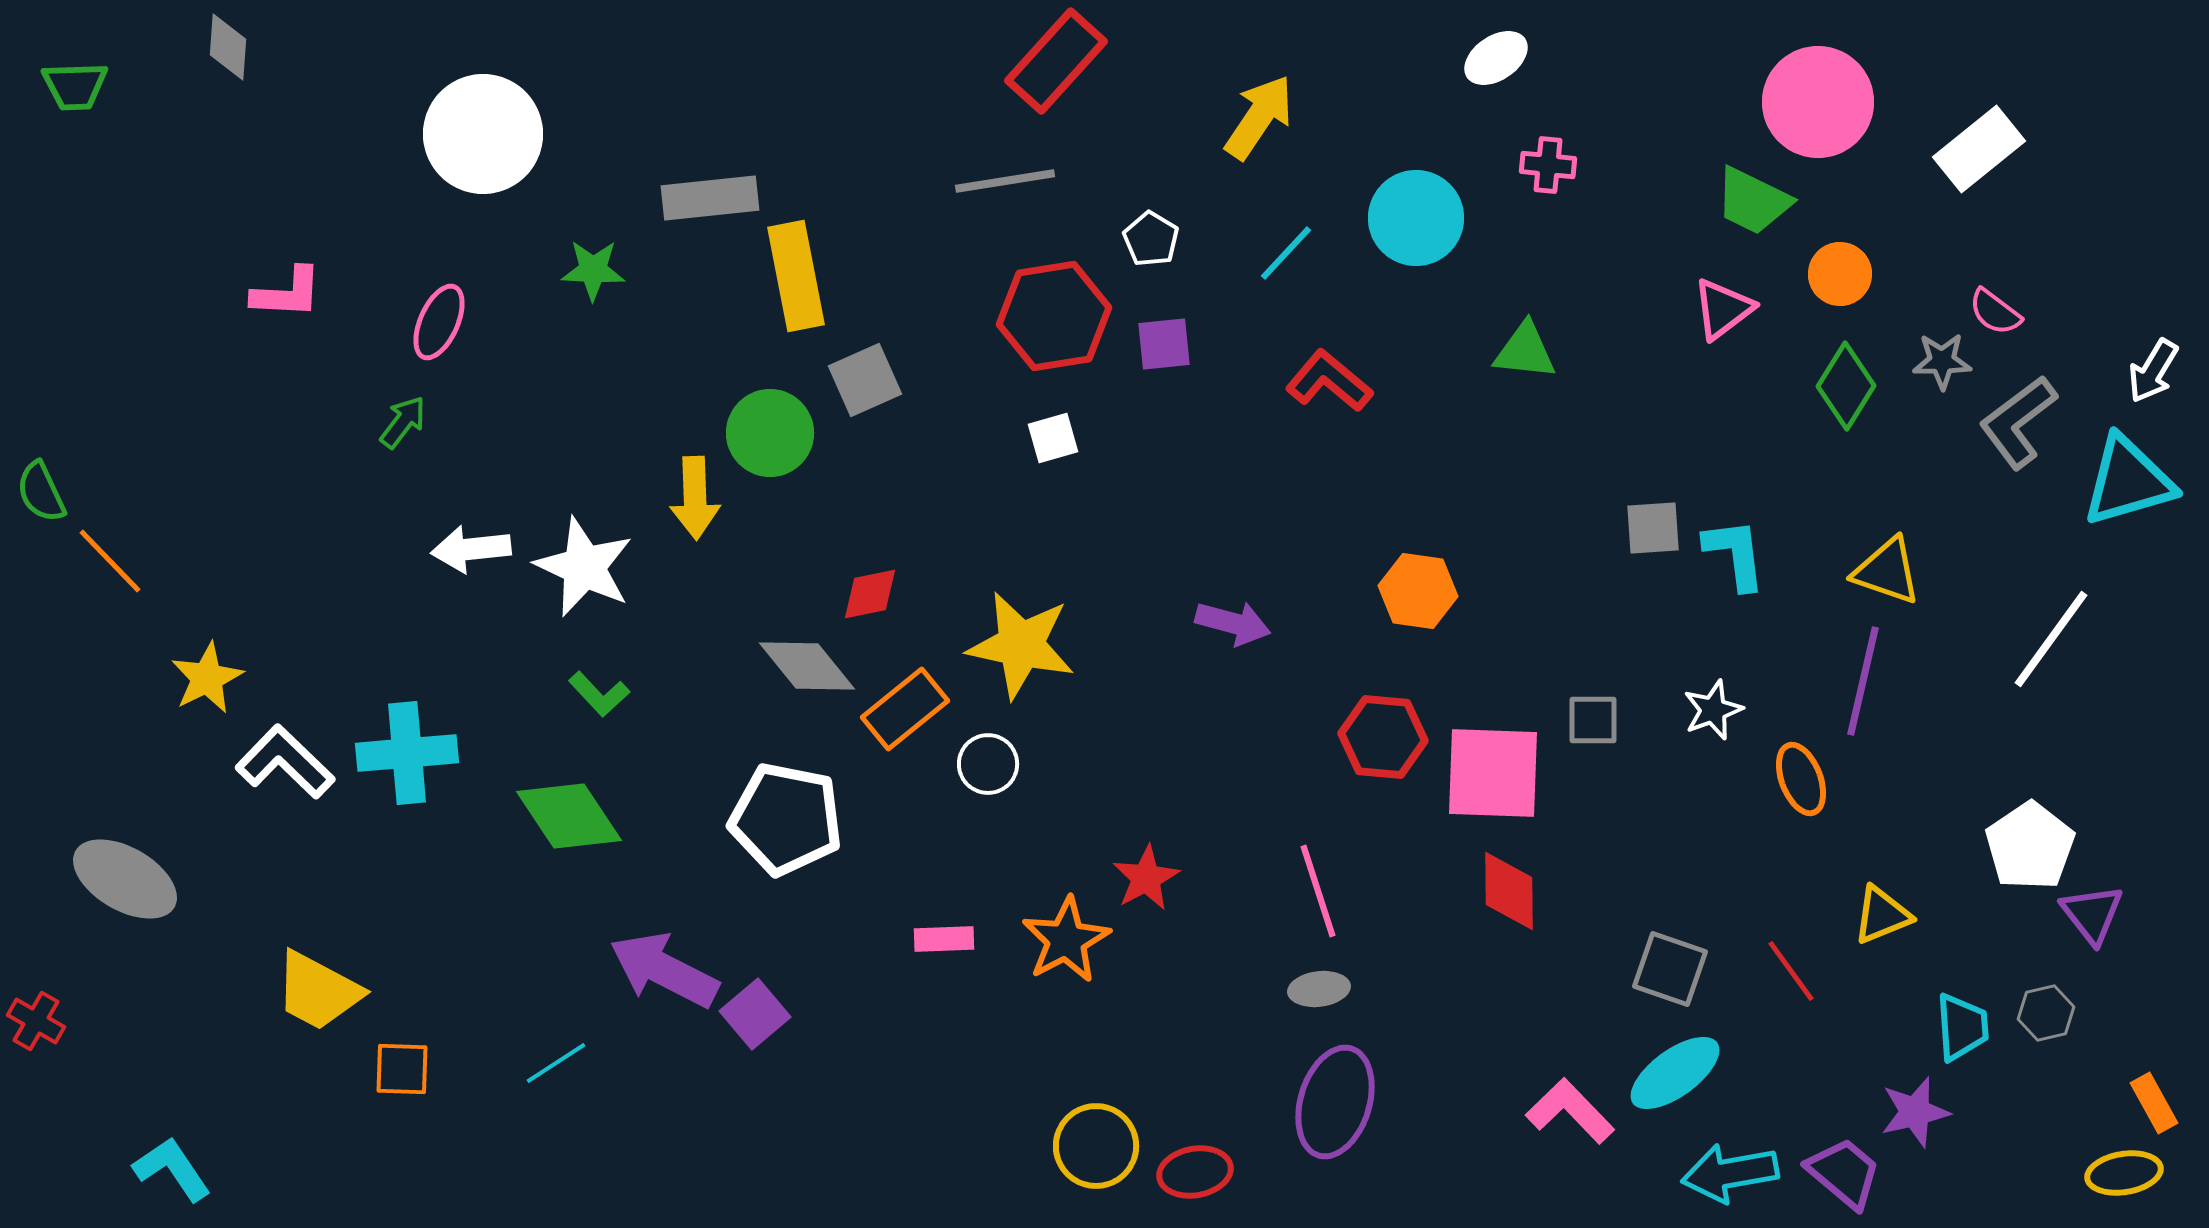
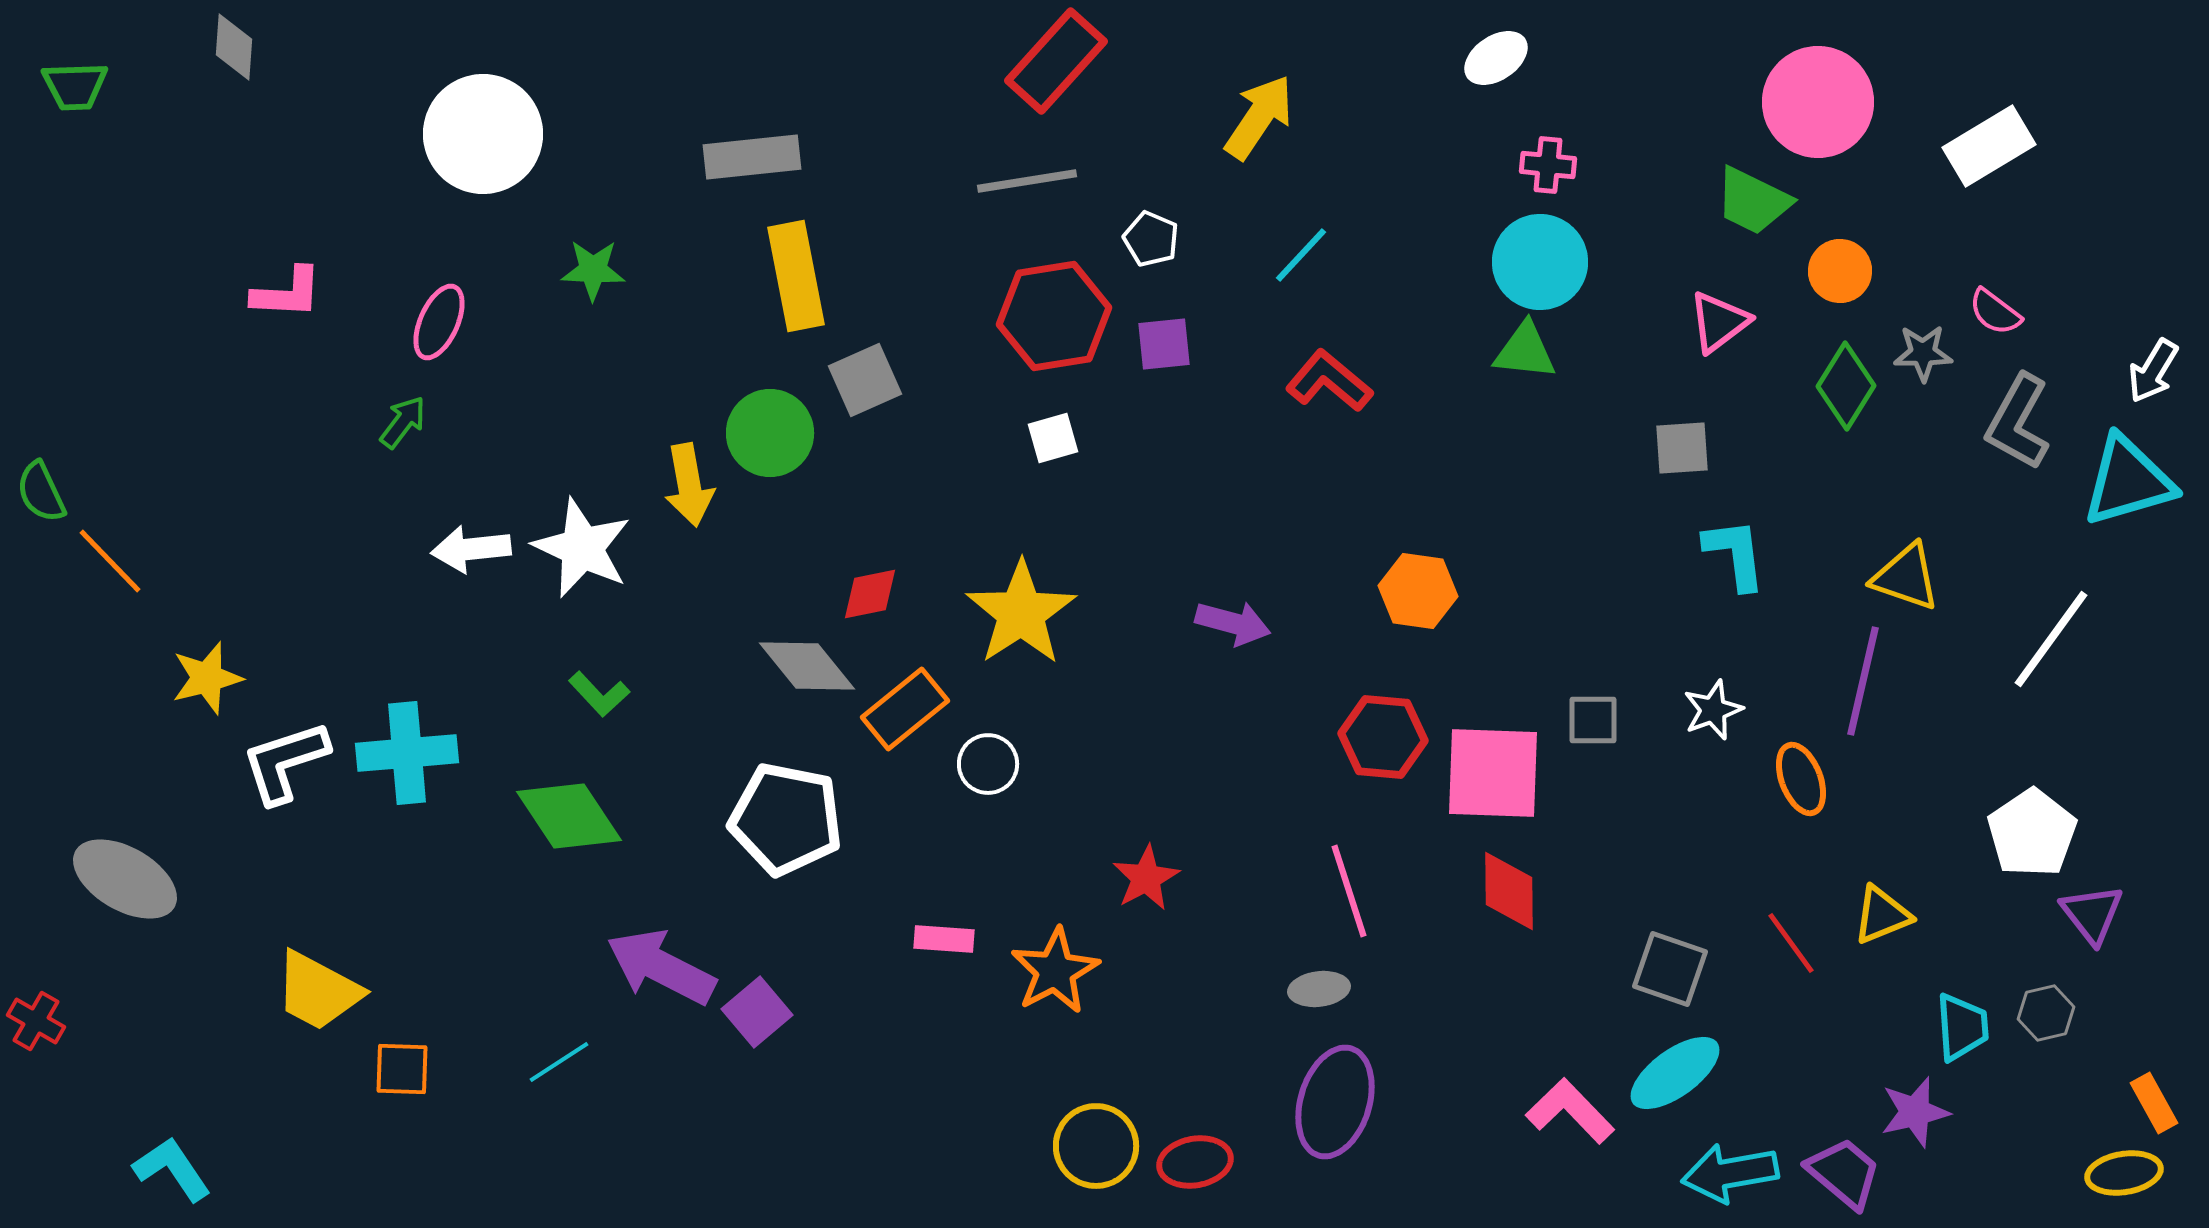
gray diamond at (228, 47): moved 6 px right
white rectangle at (1979, 149): moved 10 px right, 3 px up; rotated 8 degrees clockwise
gray line at (1005, 181): moved 22 px right
gray rectangle at (710, 198): moved 42 px right, 41 px up
cyan circle at (1416, 218): moved 124 px right, 44 px down
white pentagon at (1151, 239): rotated 8 degrees counterclockwise
cyan line at (1286, 253): moved 15 px right, 2 px down
orange circle at (1840, 274): moved 3 px up
pink triangle at (1723, 309): moved 4 px left, 13 px down
gray star at (1942, 361): moved 19 px left, 8 px up
gray L-shape at (2018, 422): rotated 24 degrees counterclockwise
yellow arrow at (695, 498): moved 6 px left, 13 px up; rotated 8 degrees counterclockwise
gray square at (1653, 528): moved 29 px right, 80 px up
white star at (584, 567): moved 2 px left, 19 px up
yellow triangle at (1887, 571): moved 19 px right, 6 px down
yellow star at (1021, 645): moved 32 px up; rotated 27 degrees clockwise
yellow star at (207, 678): rotated 12 degrees clockwise
white L-shape at (285, 762): rotated 62 degrees counterclockwise
white pentagon at (2030, 846): moved 2 px right, 13 px up
pink line at (1318, 891): moved 31 px right
pink rectangle at (944, 939): rotated 6 degrees clockwise
orange star at (1066, 940): moved 11 px left, 31 px down
purple arrow at (664, 970): moved 3 px left, 3 px up
red line at (1791, 971): moved 28 px up
purple square at (755, 1014): moved 2 px right, 2 px up
cyan line at (556, 1063): moved 3 px right, 1 px up
red ellipse at (1195, 1172): moved 10 px up
